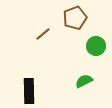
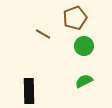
brown line: rotated 70 degrees clockwise
green circle: moved 12 px left
